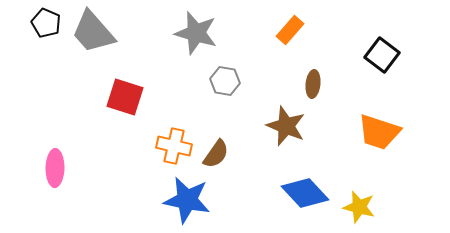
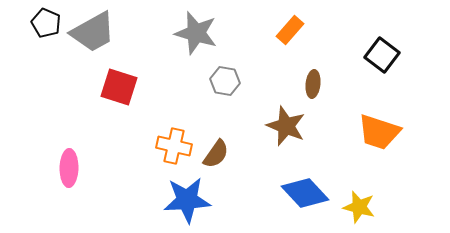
gray trapezoid: rotated 78 degrees counterclockwise
red square: moved 6 px left, 10 px up
pink ellipse: moved 14 px right
blue star: rotated 15 degrees counterclockwise
